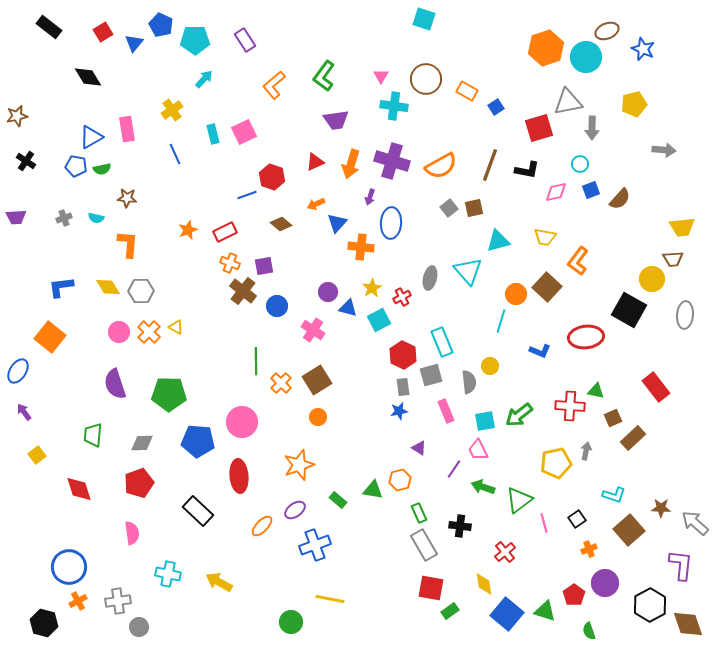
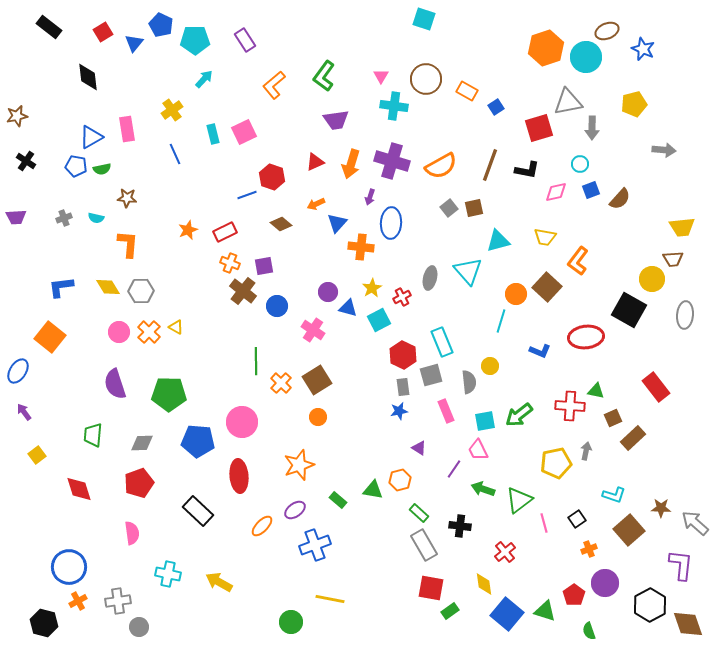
black diamond at (88, 77): rotated 24 degrees clockwise
green arrow at (483, 487): moved 2 px down
green rectangle at (419, 513): rotated 24 degrees counterclockwise
